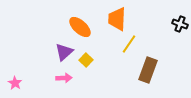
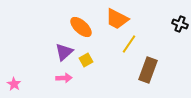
orange trapezoid: rotated 65 degrees counterclockwise
orange ellipse: moved 1 px right
yellow square: rotated 16 degrees clockwise
pink star: moved 1 px left, 1 px down
